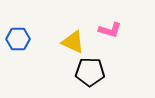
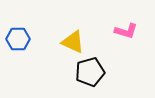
pink L-shape: moved 16 px right, 1 px down
black pentagon: rotated 16 degrees counterclockwise
